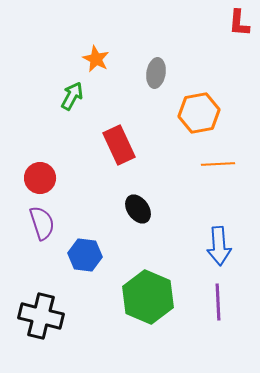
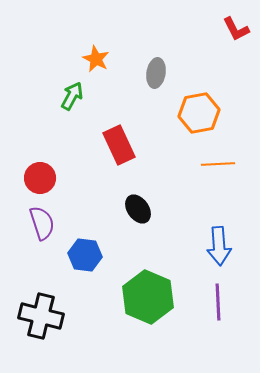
red L-shape: moved 3 px left, 6 px down; rotated 32 degrees counterclockwise
